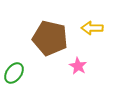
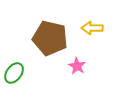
pink star: moved 1 px left
